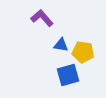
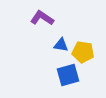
purple L-shape: rotated 15 degrees counterclockwise
